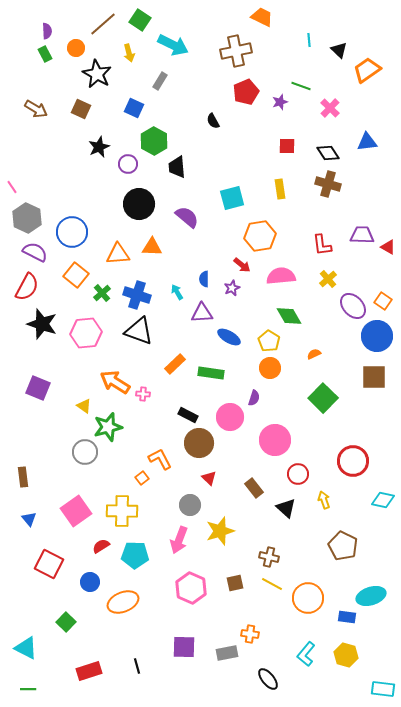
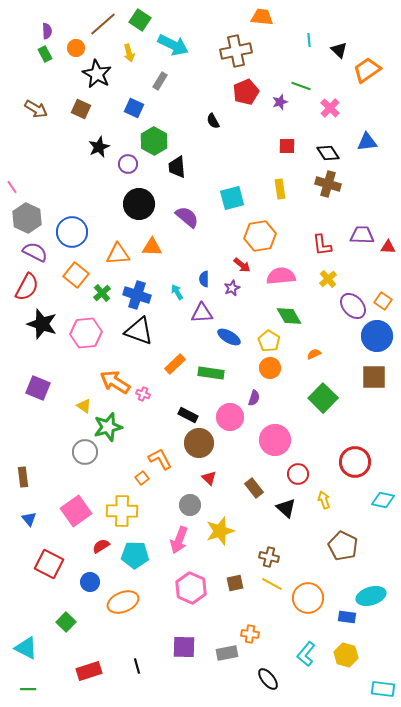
orange trapezoid at (262, 17): rotated 20 degrees counterclockwise
red triangle at (388, 247): rotated 28 degrees counterclockwise
pink cross at (143, 394): rotated 16 degrees clockwise
red circle at (353, 461): moved 2 px right, 1 px down
